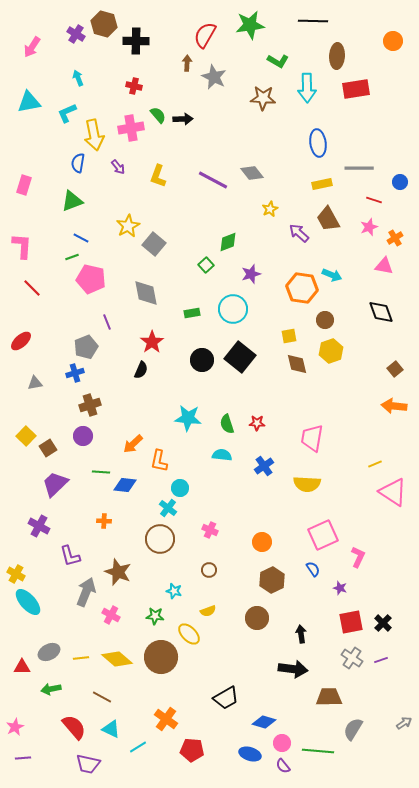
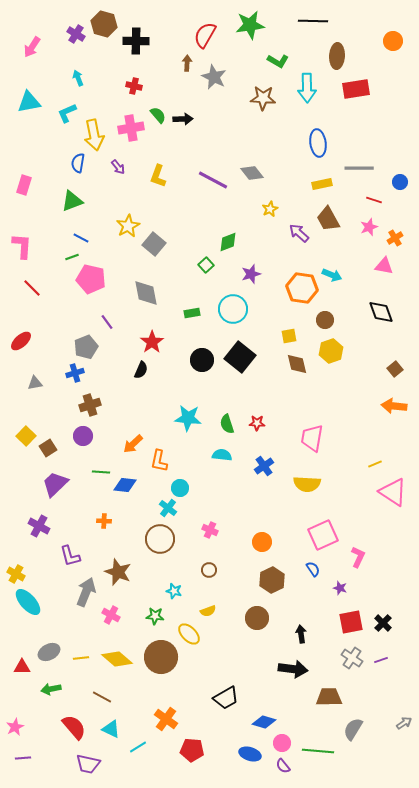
purple line at (107, 322): rotated 14 degrees counterclockwise
